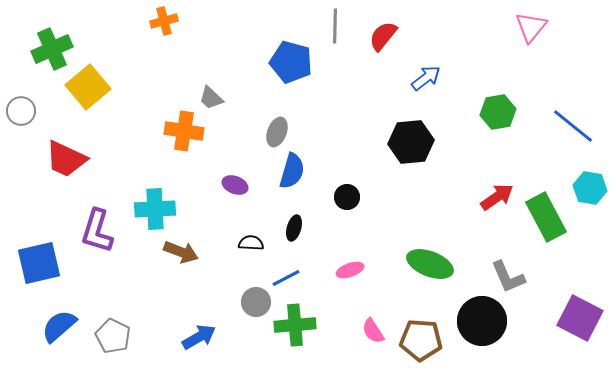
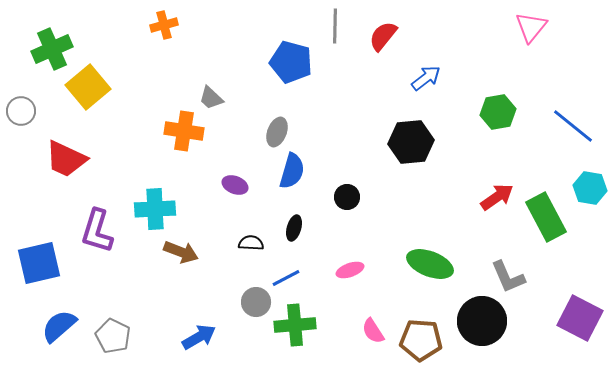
orange cross at (164, 21): moved 4 px down
